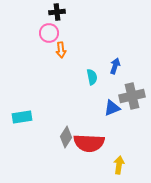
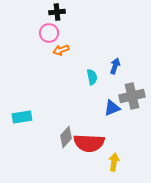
orange arrow: rotated 77 degrees clockwise
gray diamond: rotated 10 degrees clockwise
yellow arrow: moved 5 px left, 3 px up
